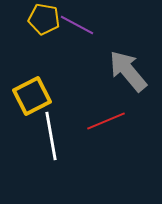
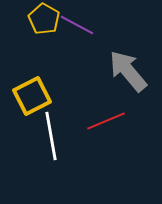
yellow pentagon: rotated 20 degrees clockwise
